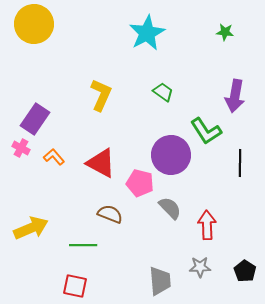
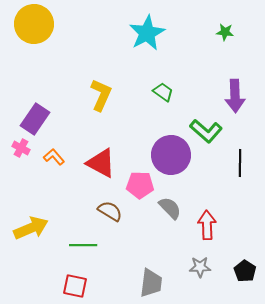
purple arrow: rotated 12 degrees counterclockwise
green L-shape: rotated 16 degrees counterclockwise
pink pentagon: moved 2 px down; rotated 12 degrees counterclockwise
brown semicircle: moved 3 px up; rotated 10 degrees clockwise
gray trapezoid: moved 9 px left, 2 px down; rotated 12 degrees clockwise
